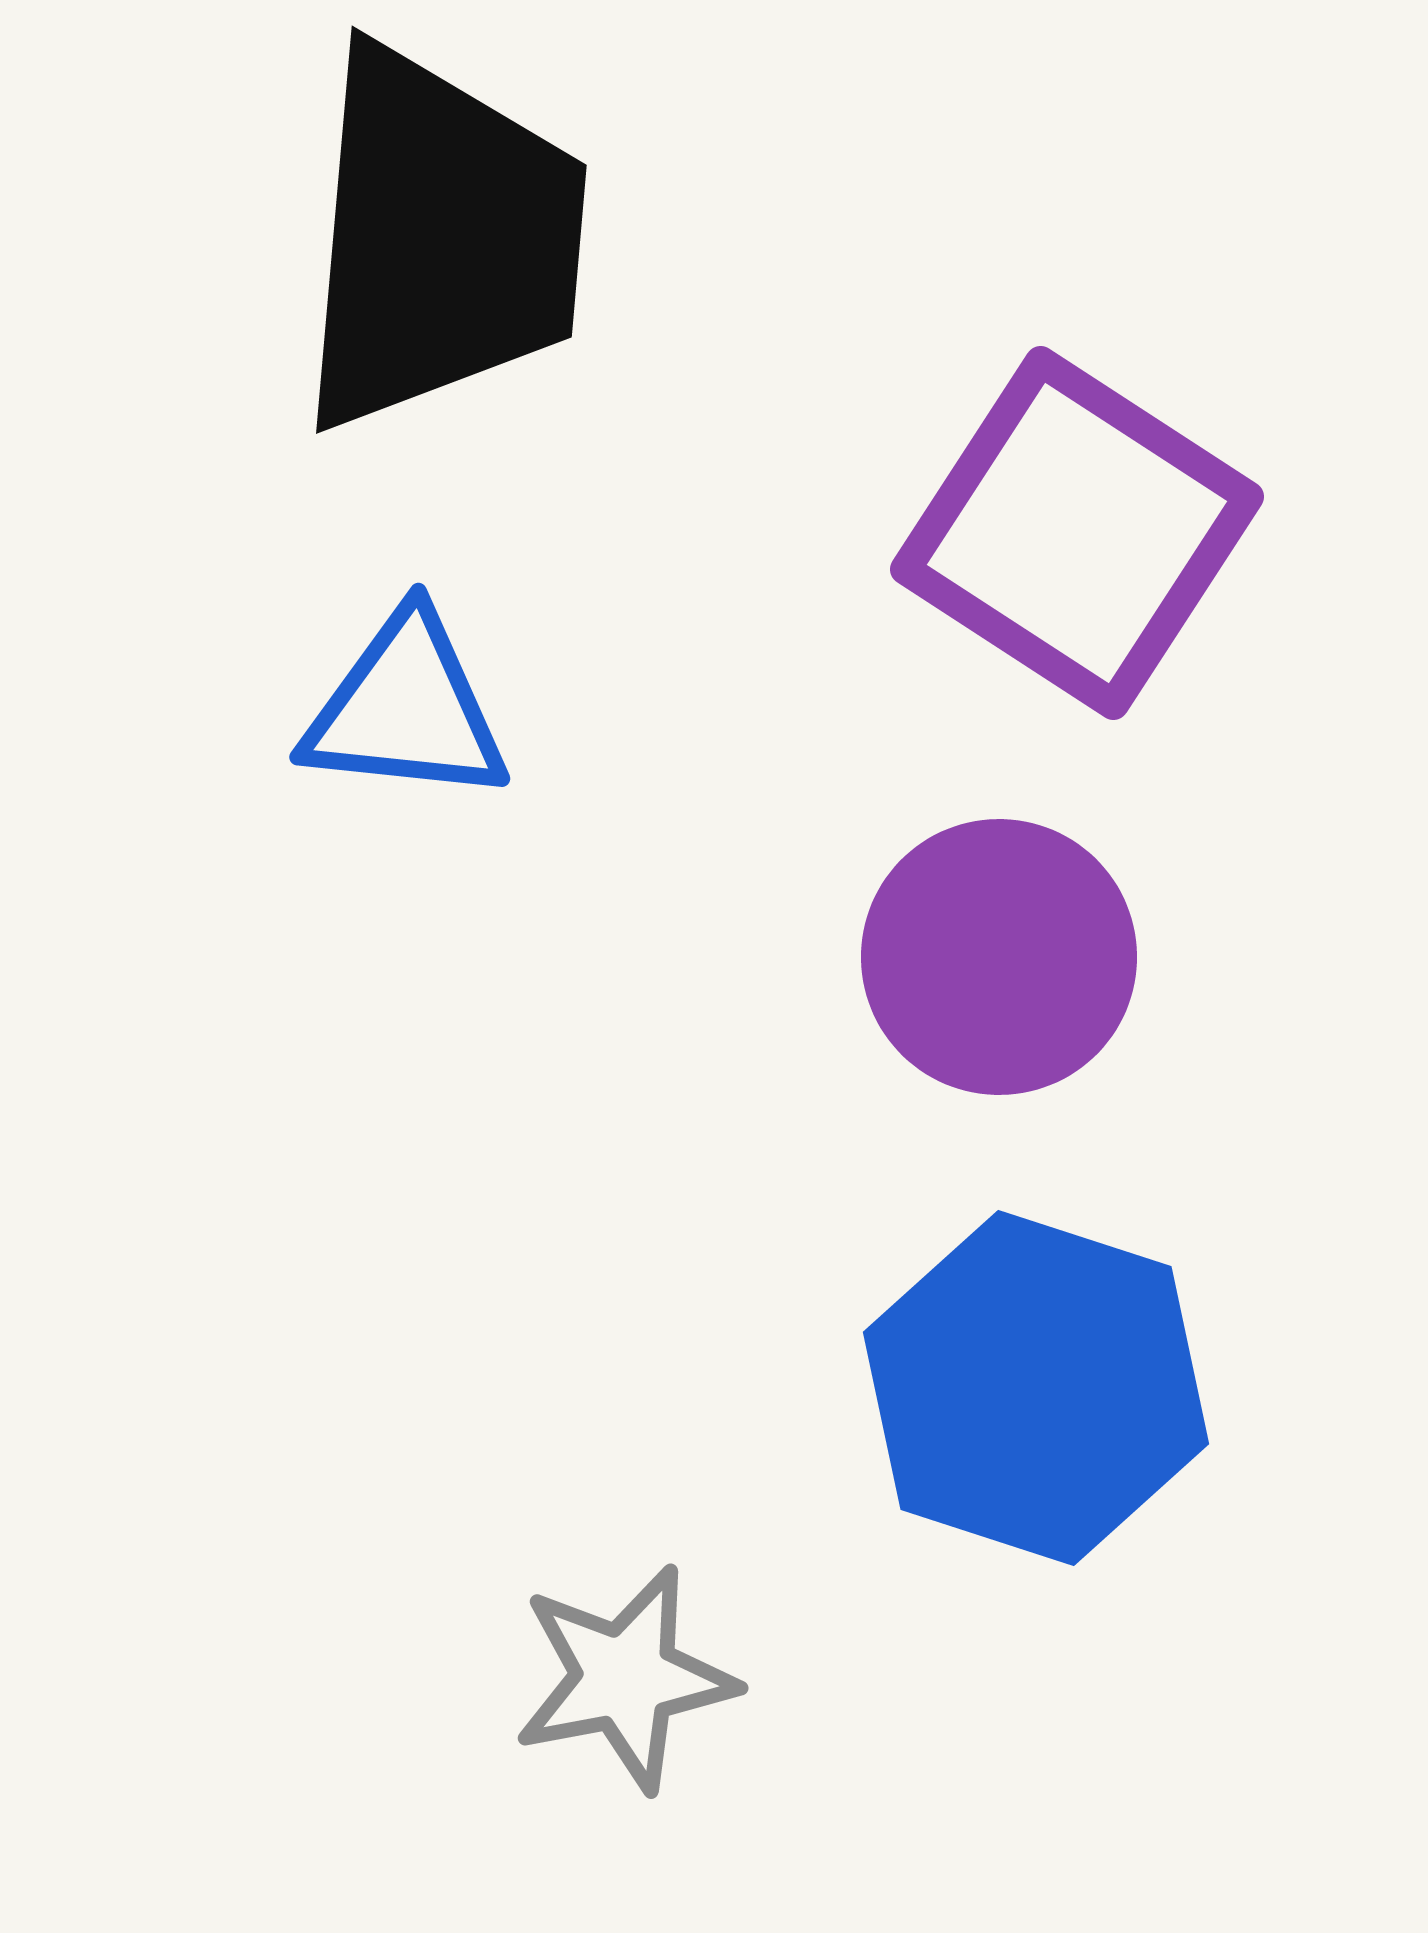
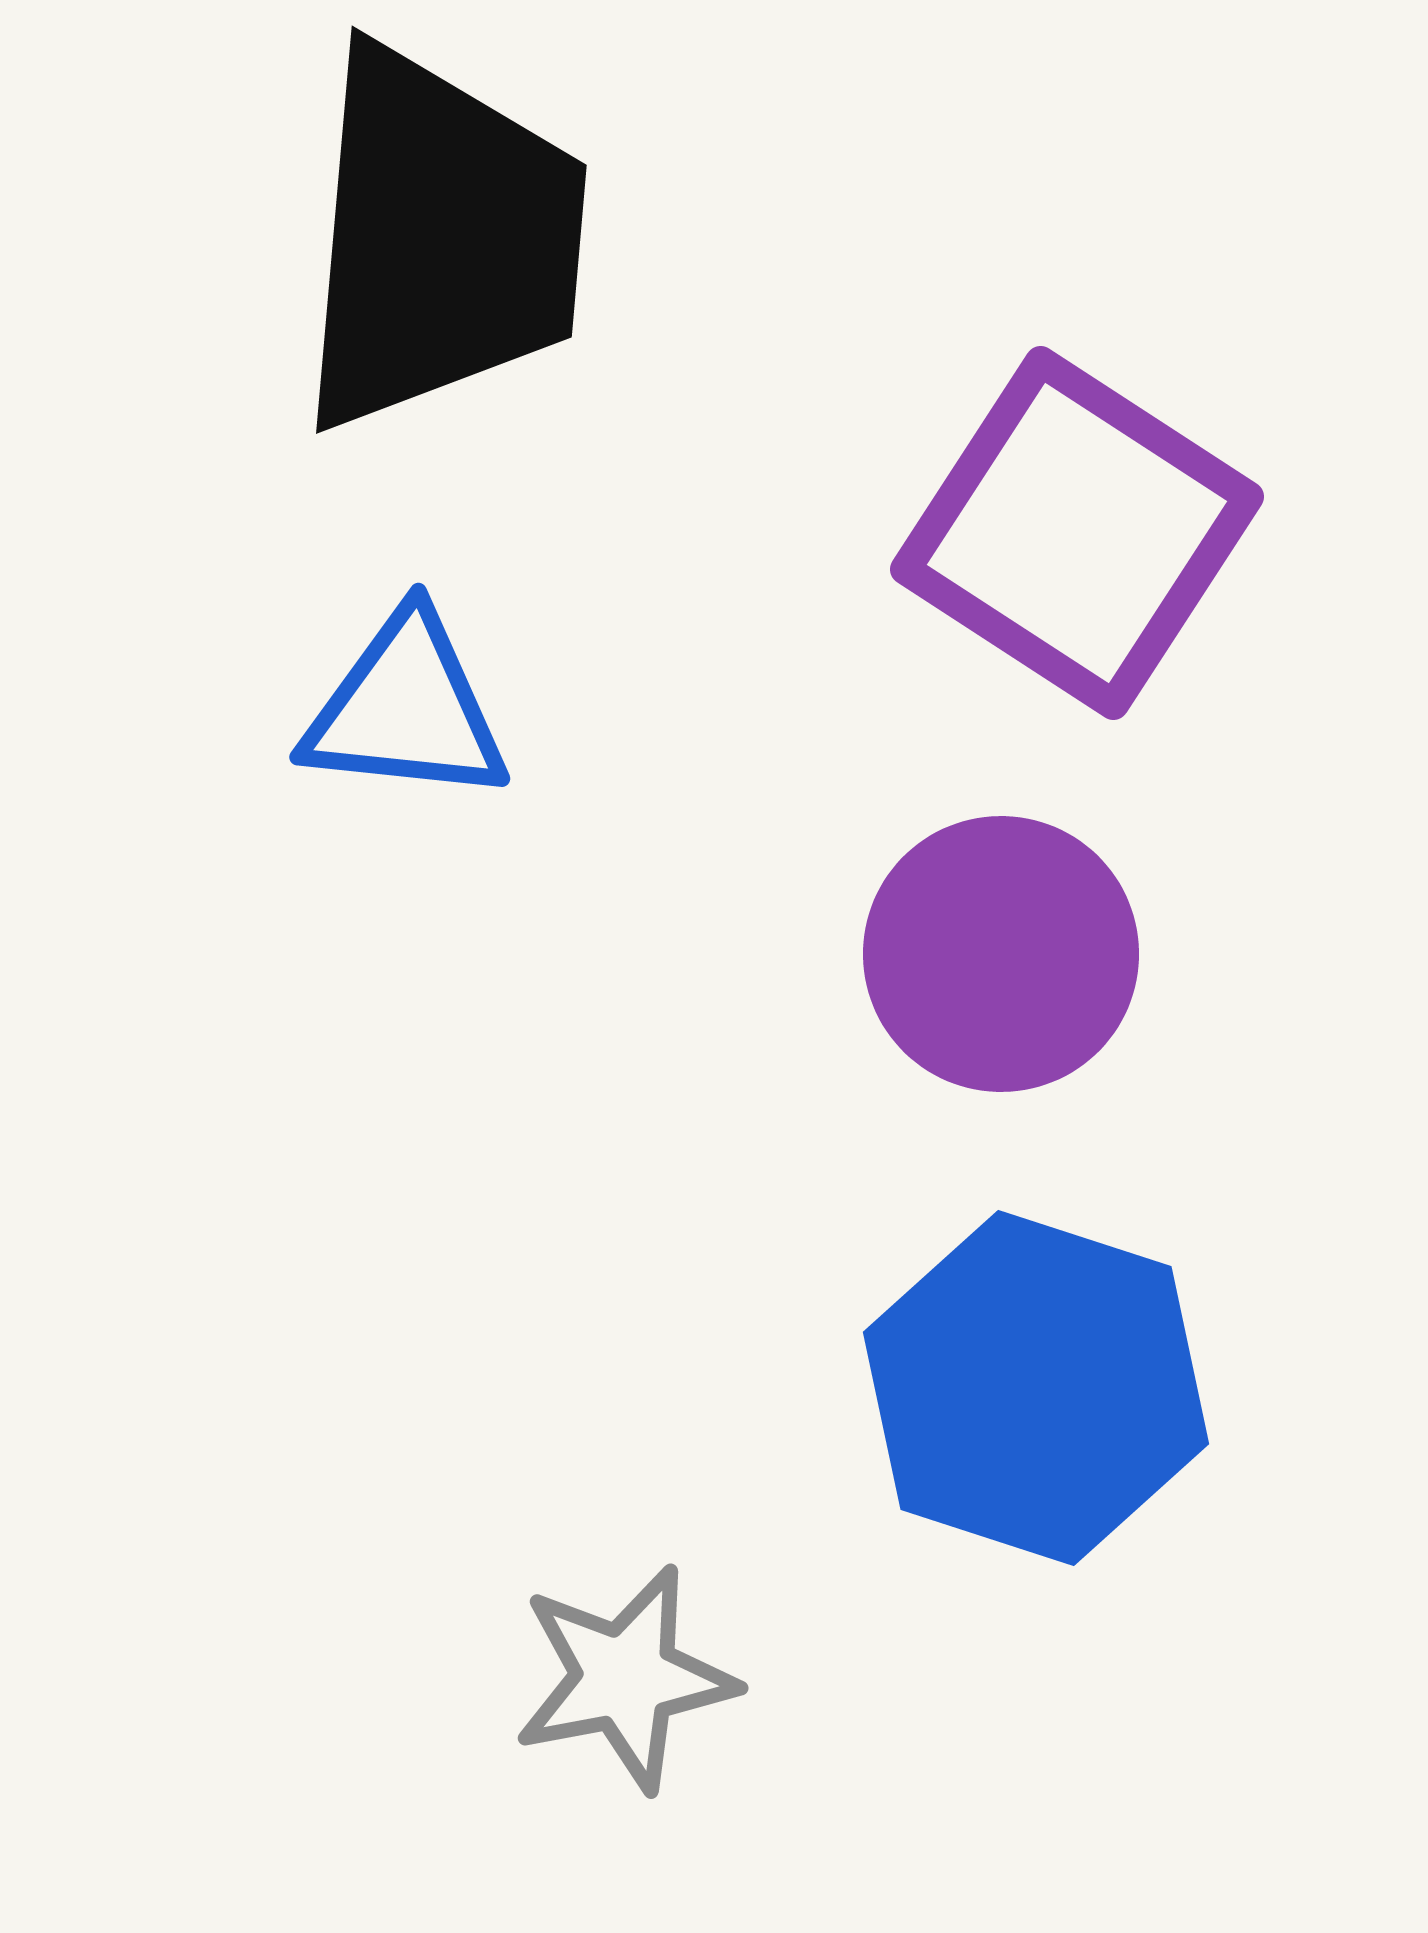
purple circle: moved 2 px right, 3 px up
